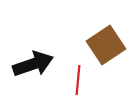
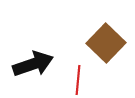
brown square: moved 2 px up; rotated 12 degrees counterclockwise
